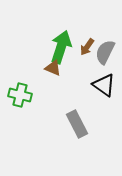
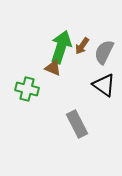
brown arrow: moved 5 px left, 1 px up
gray semicircle: moved 1 px left
green cross: moved 7 px right, 6 px up
